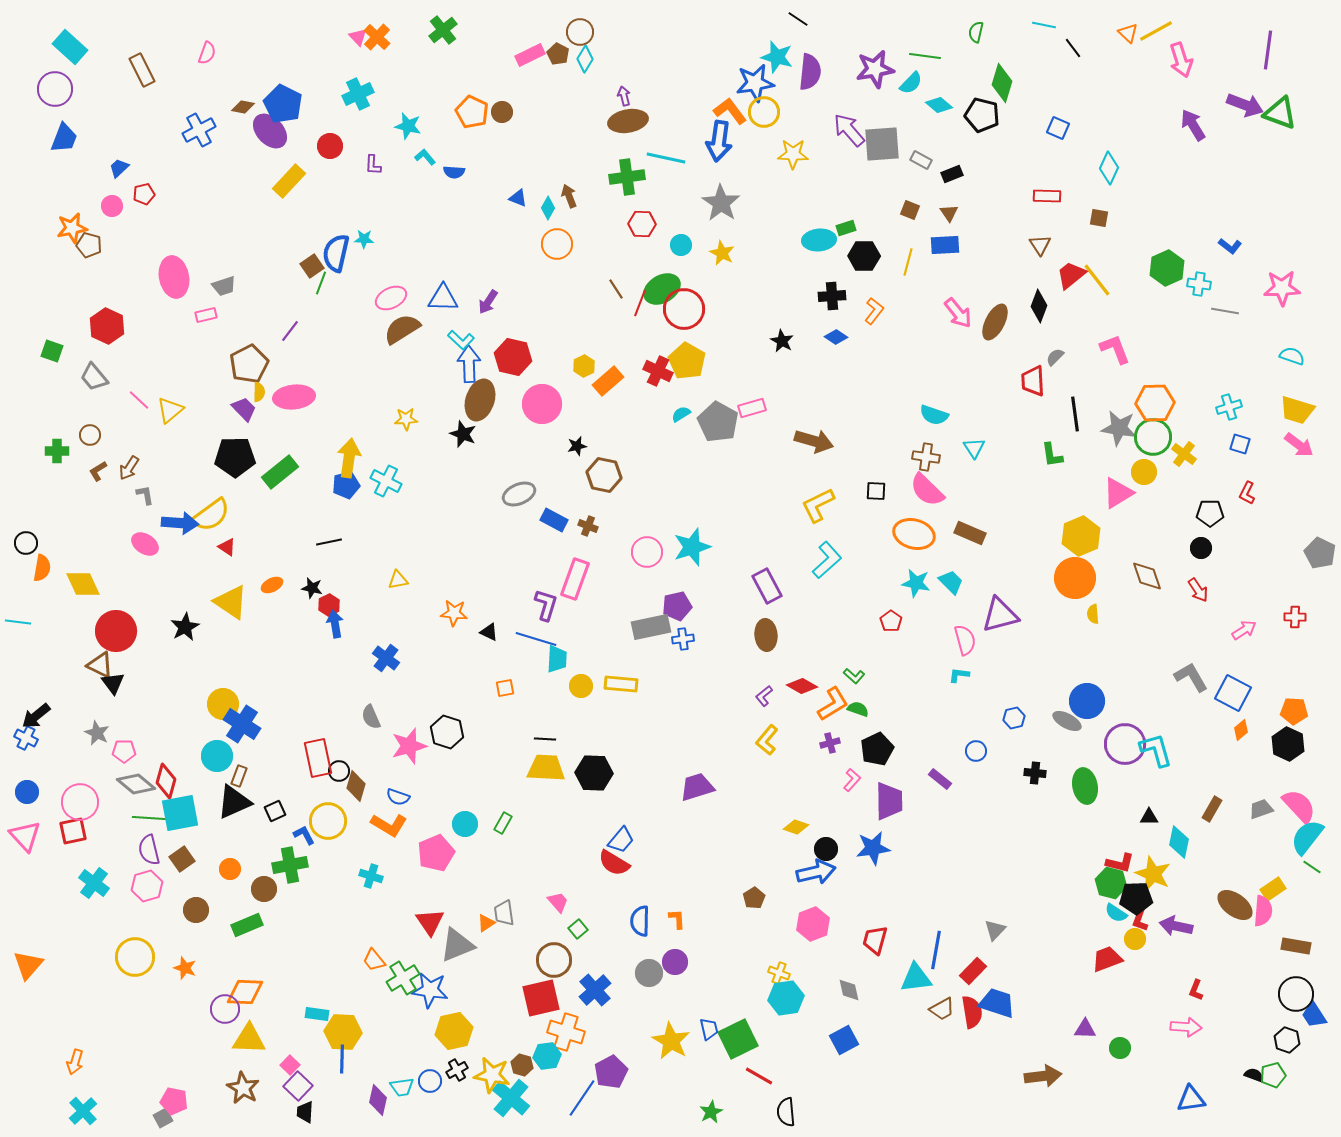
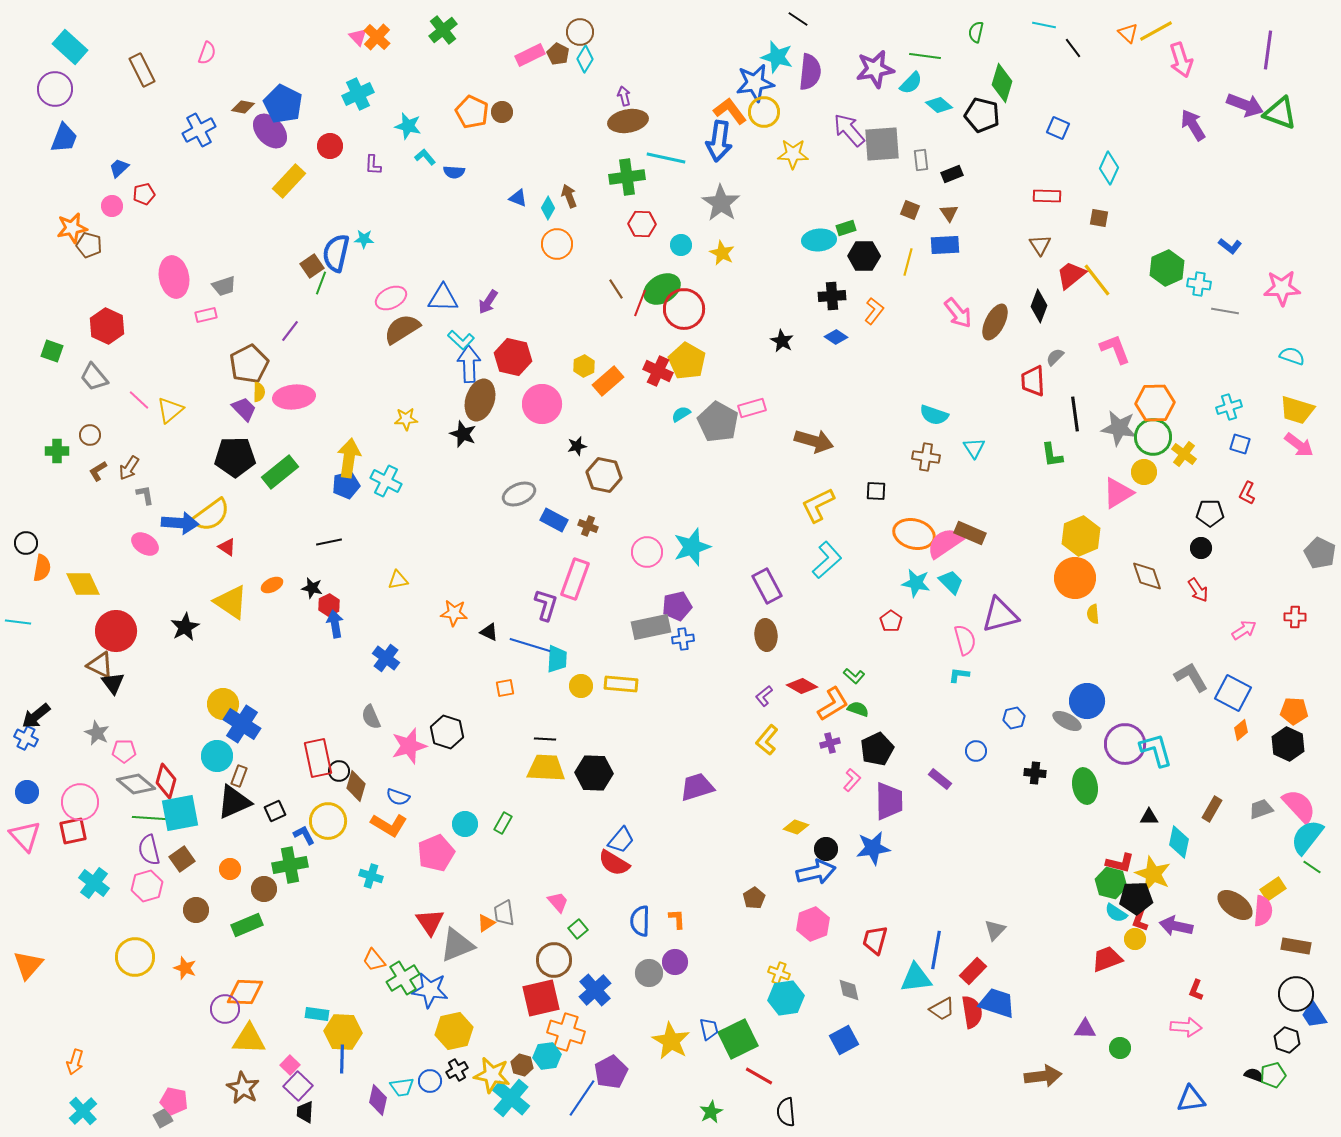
gray rectangle at (921, 160): rotated 55 degrees clockwise
pink semicircle at (927, 490): moved 18 px right, 53 px down; rotated 102 degrees clockwise
blue line at (536, 639): moved 6 px left, 6 px down
